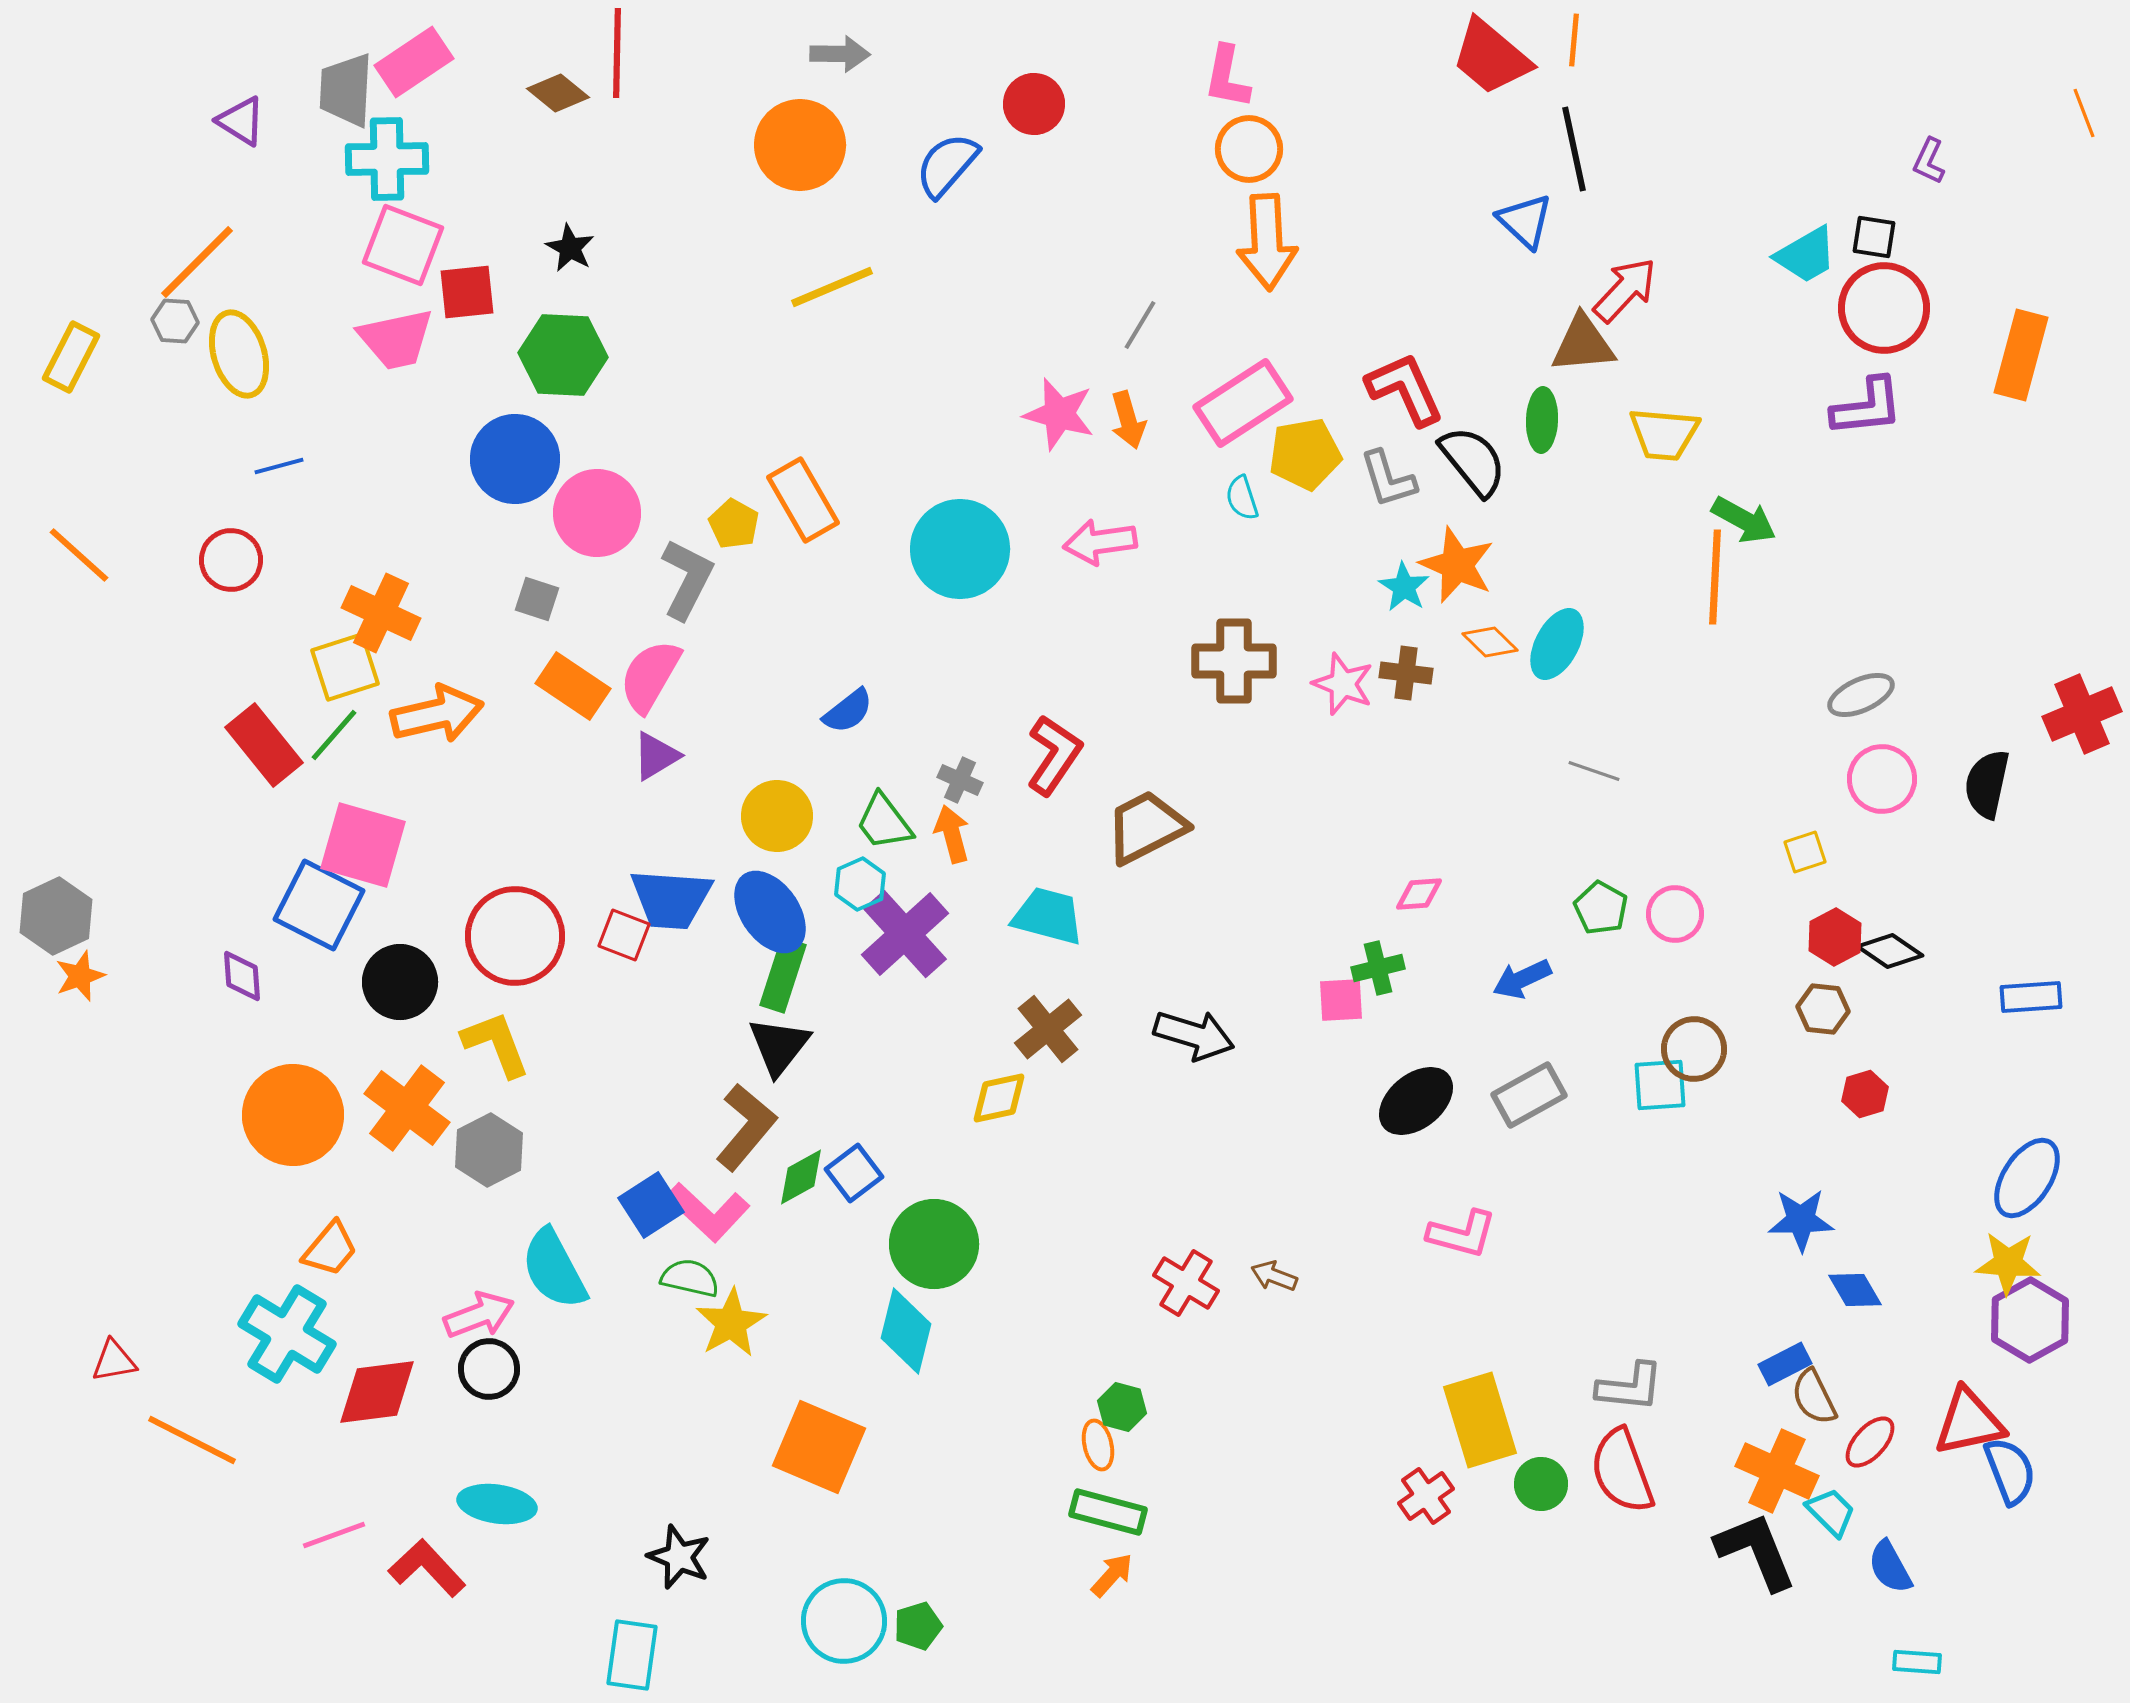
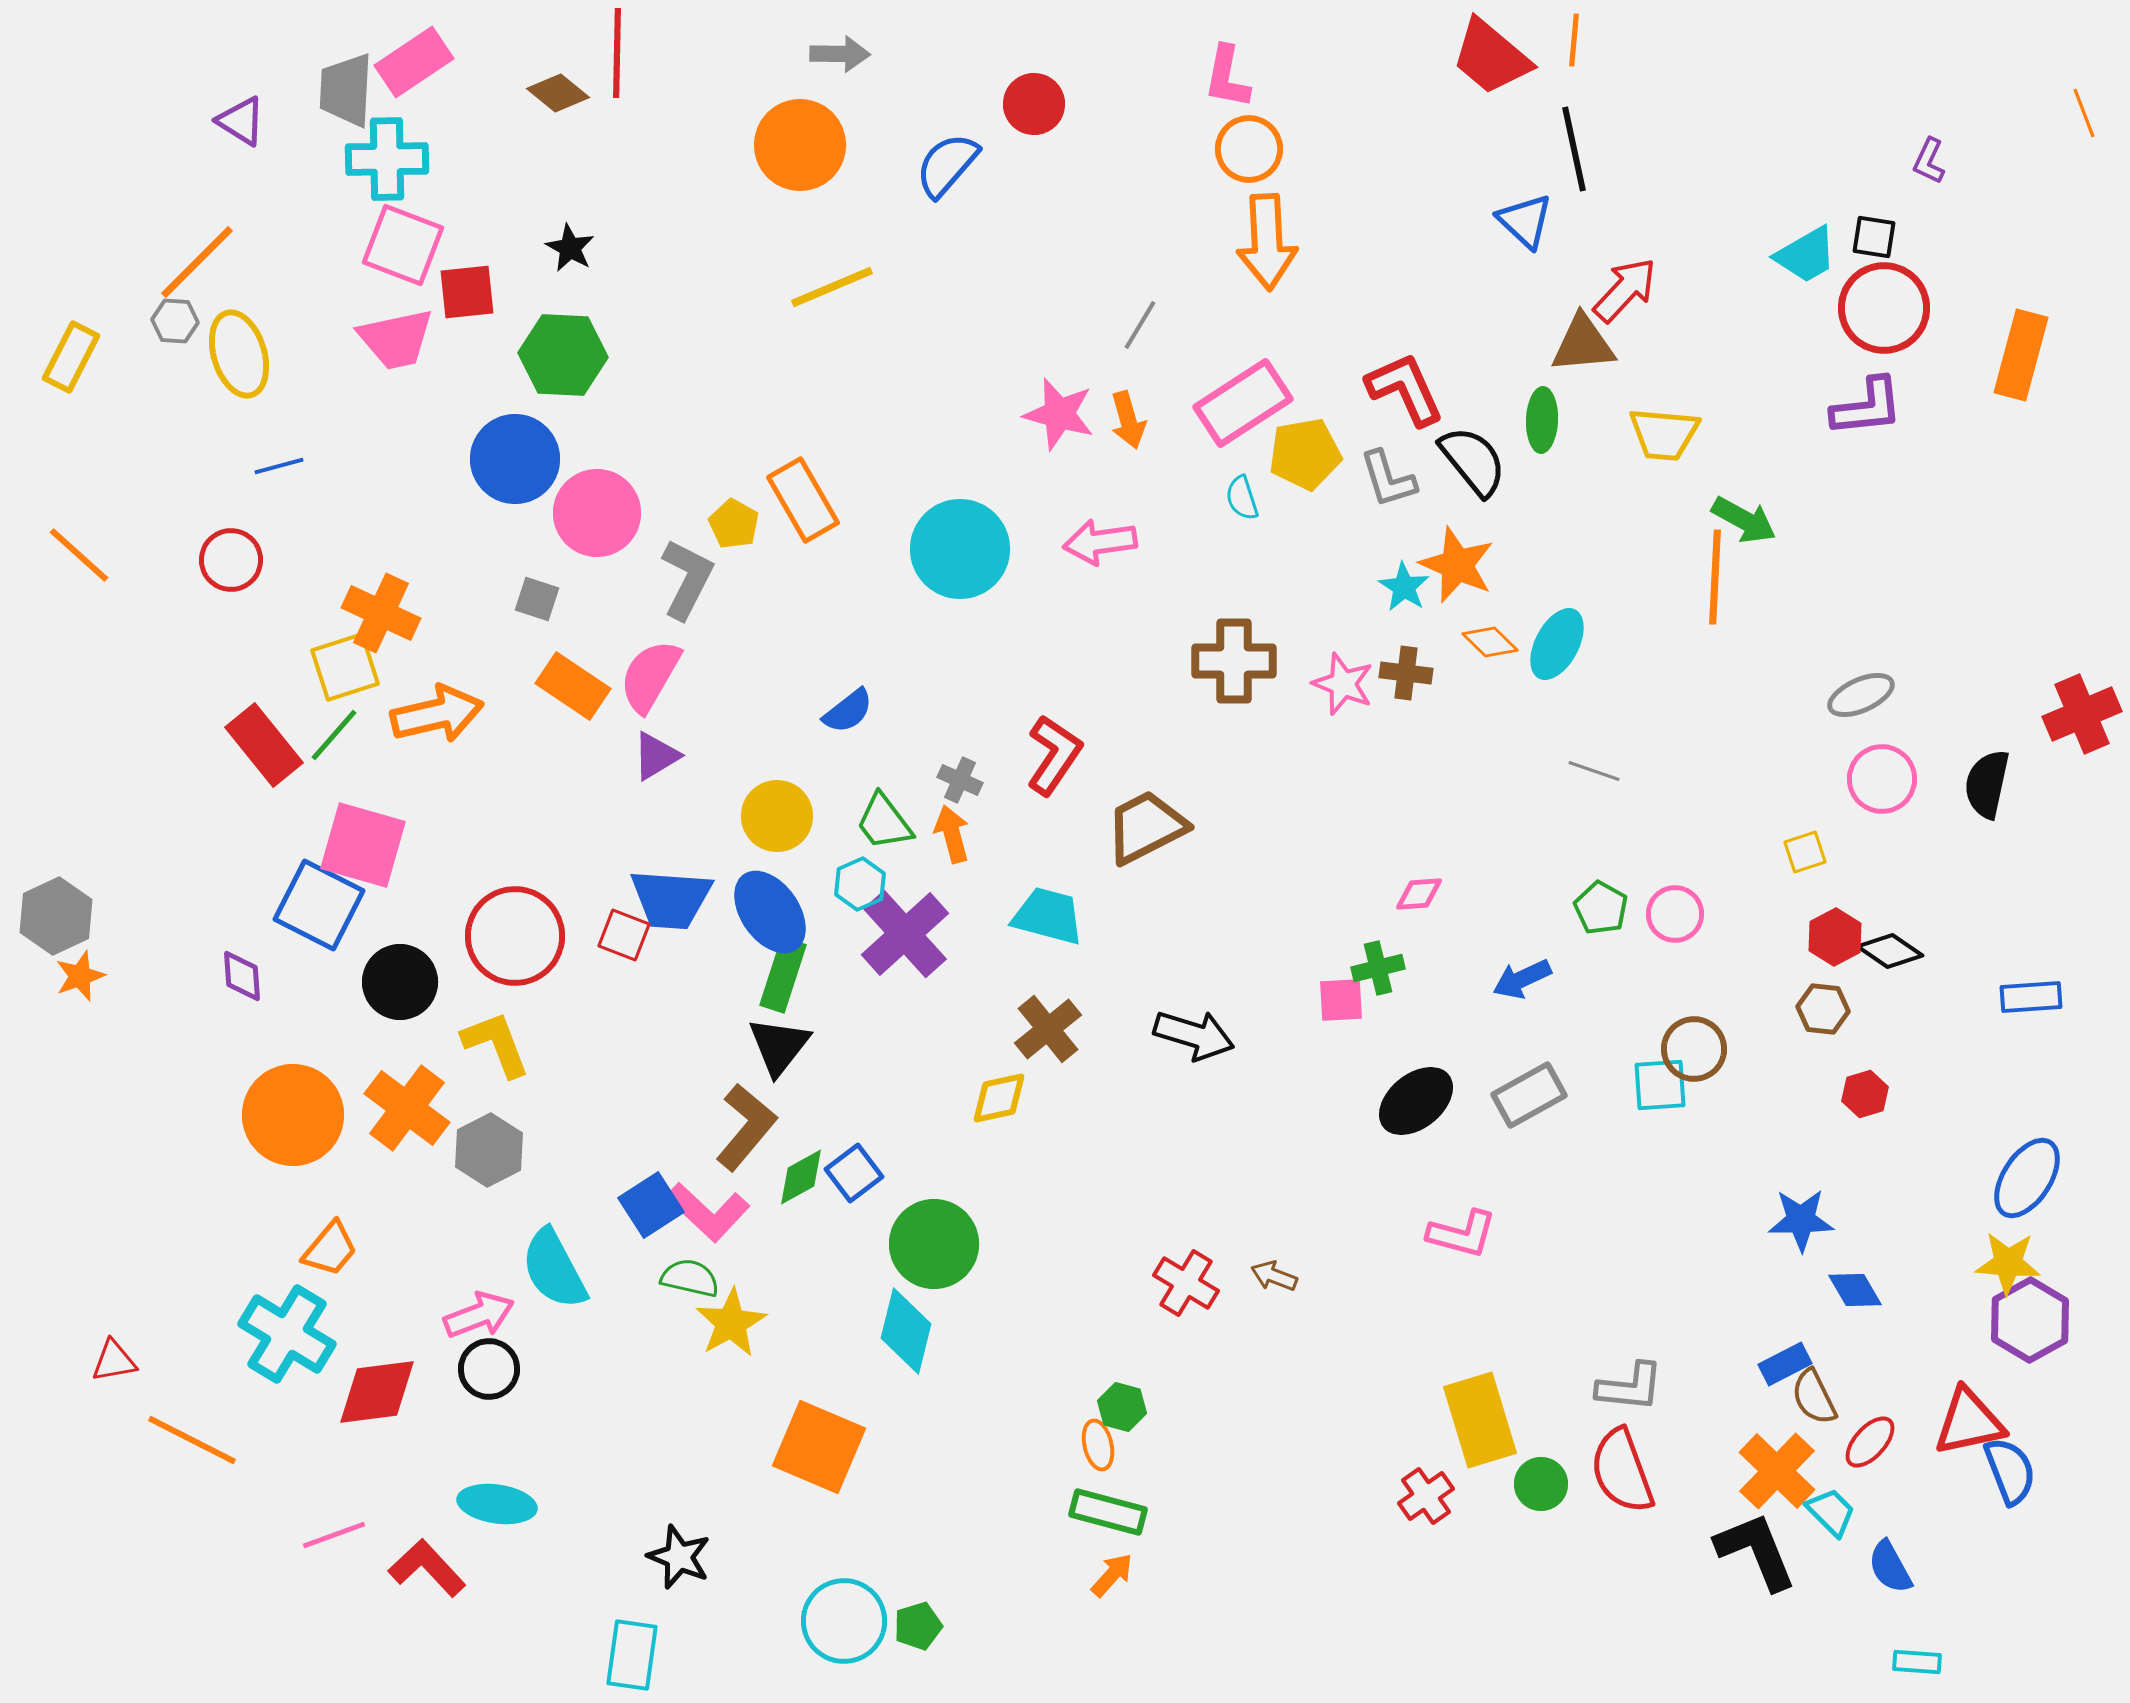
orange cross at (1777, 1471): rotated 20 degrees clockwise
